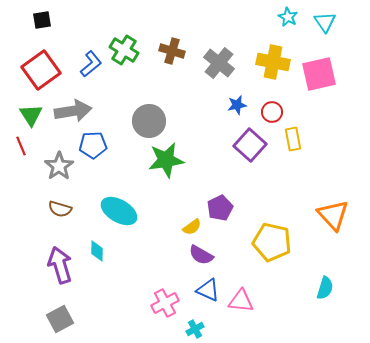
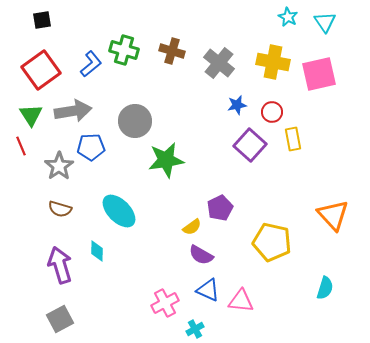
green cross: rotated 16 degrees counterclockwise
gray circle: moved 14 px left
blue pentagon: moved 2 px left, 2 px down
cyan ellipse: rotated 15 degrees clockwise
